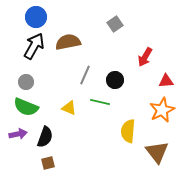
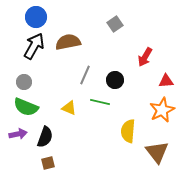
gray circle: moved 2 px left
